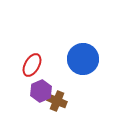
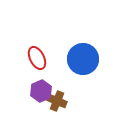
red ellipse: moved 5 px right, 7 px up; rotated 55 degrees counterclockwise
